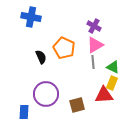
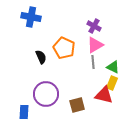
red triangle: rotated 18 degrees clockwise
